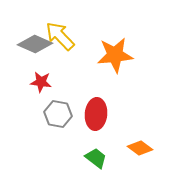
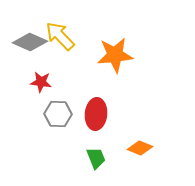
gray diamond: moved 5 px left, 2 px up
gray hexagon: rotated 8 degrees counterclockwise
orange diamond: rotated 15 degrees counterclockwise
green trapezoid: rotated 30 degrees clockwise
